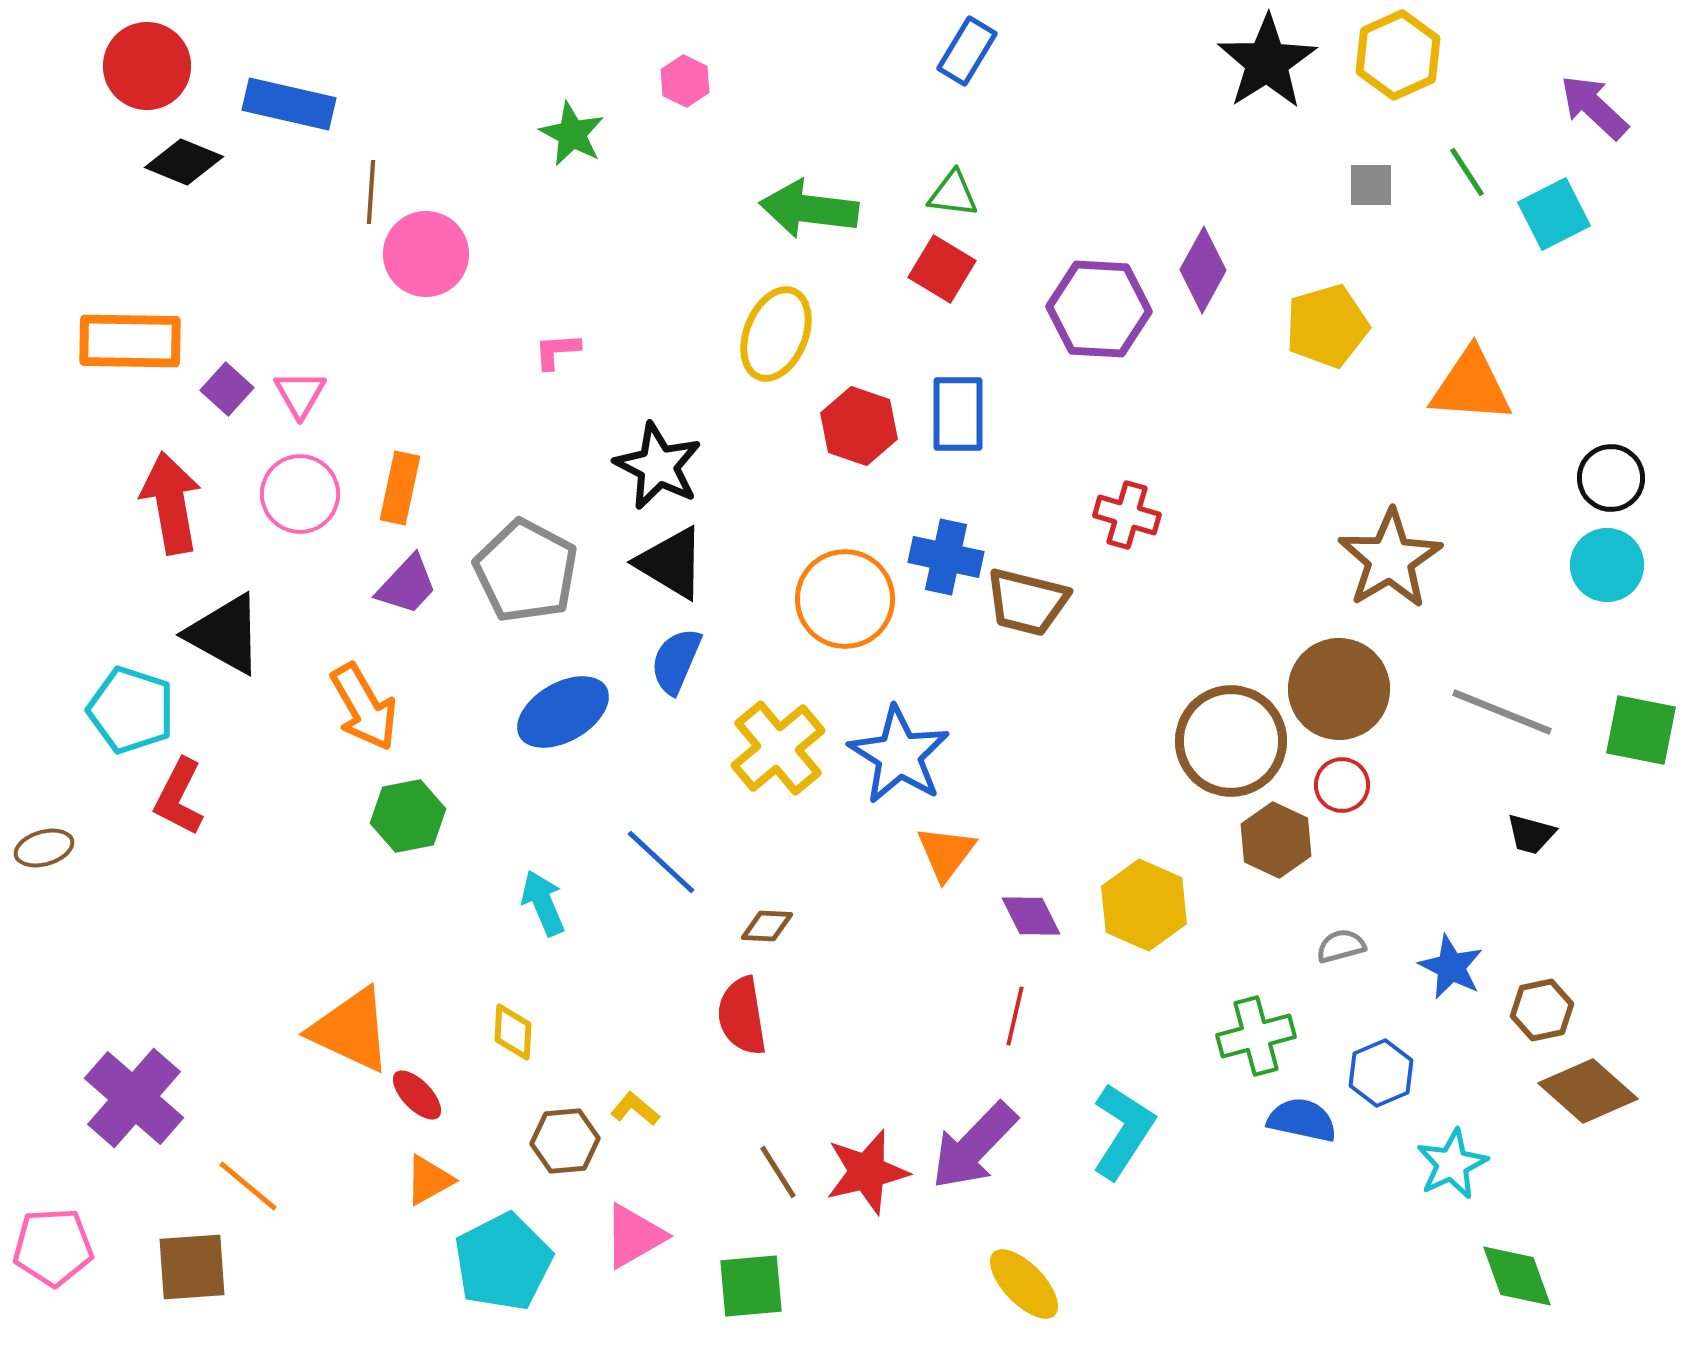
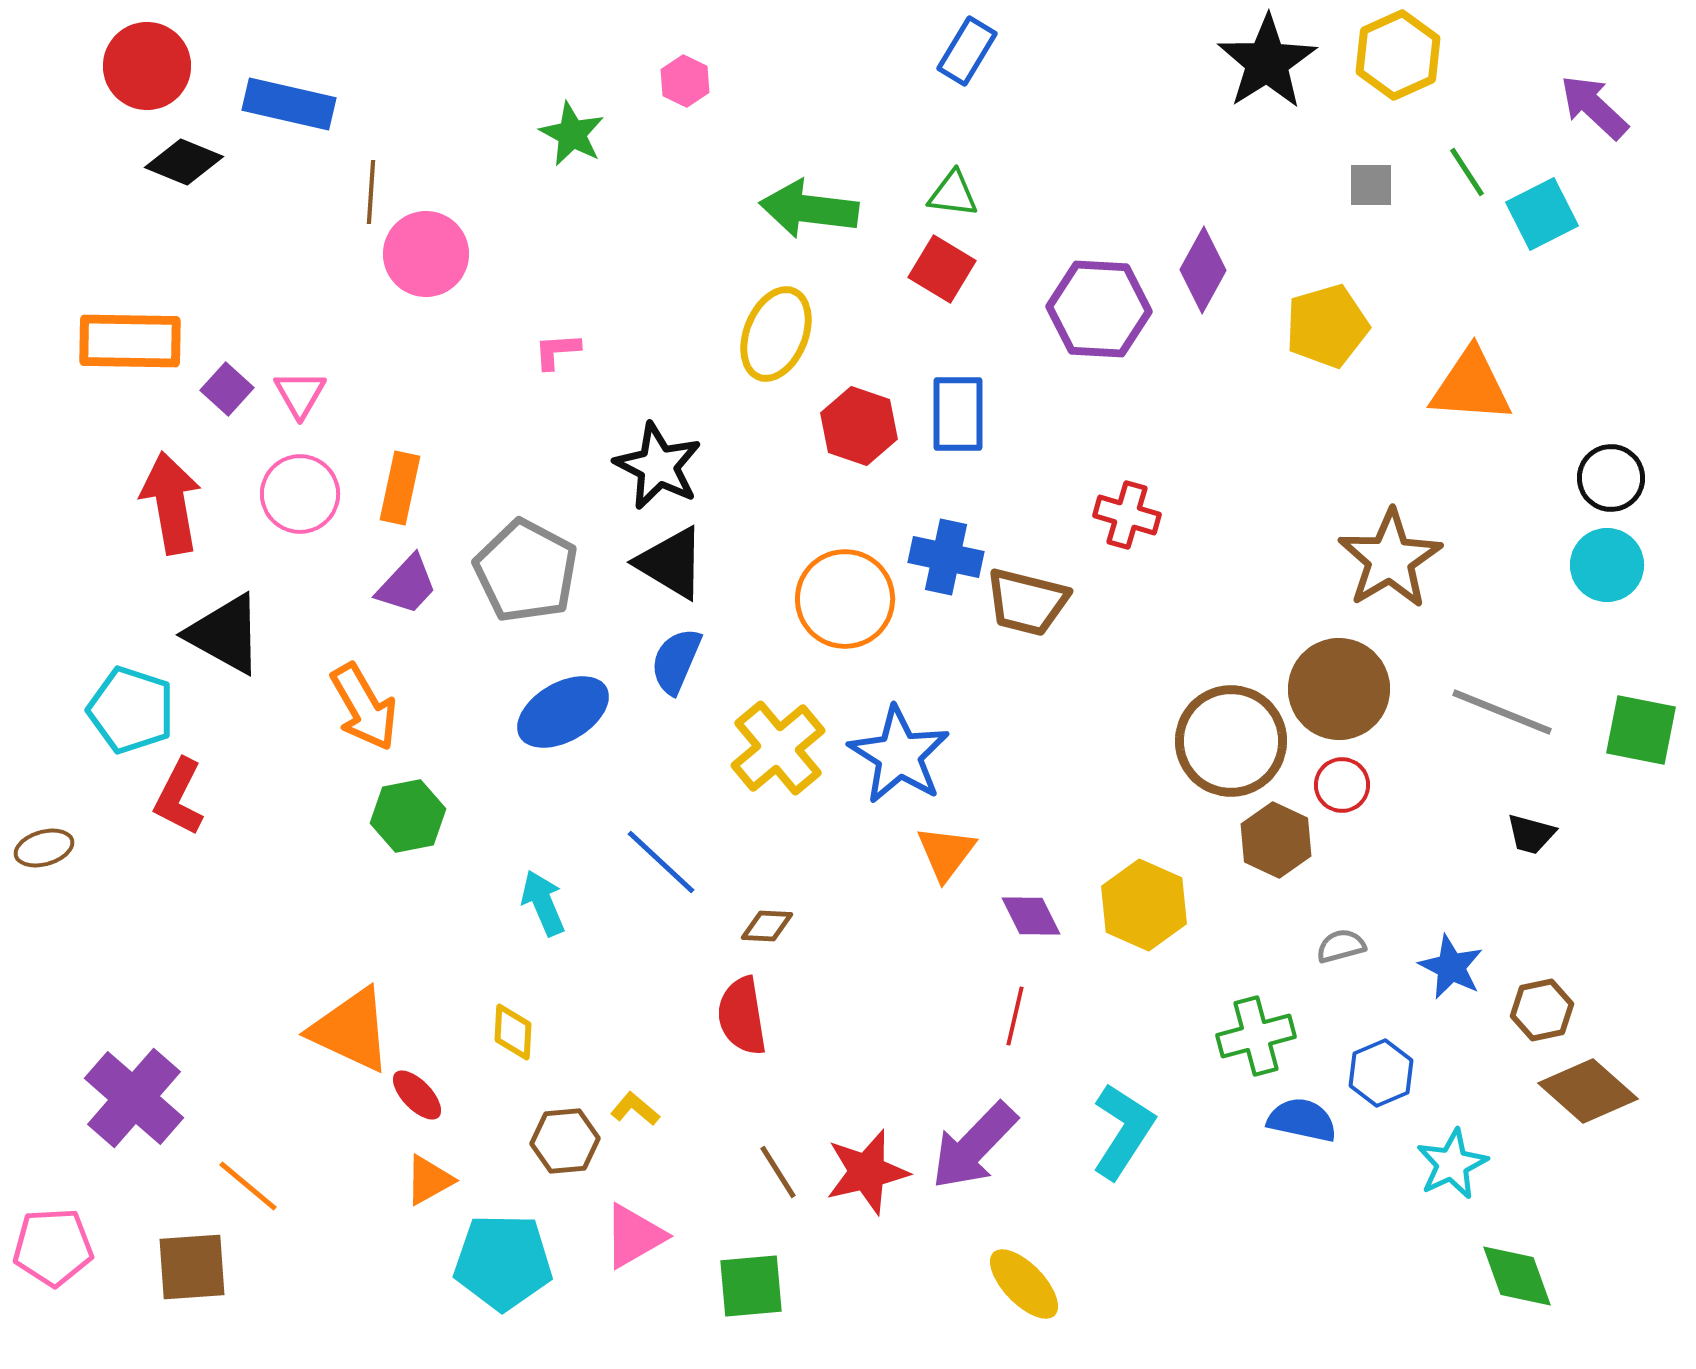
cyan square at (1554, 214): moved 12 px left
cyan pentagon at (503, 1262): rotated 28 degrees clockwise
